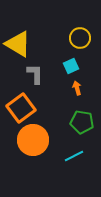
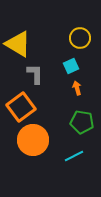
orange square: moved 1 px up
